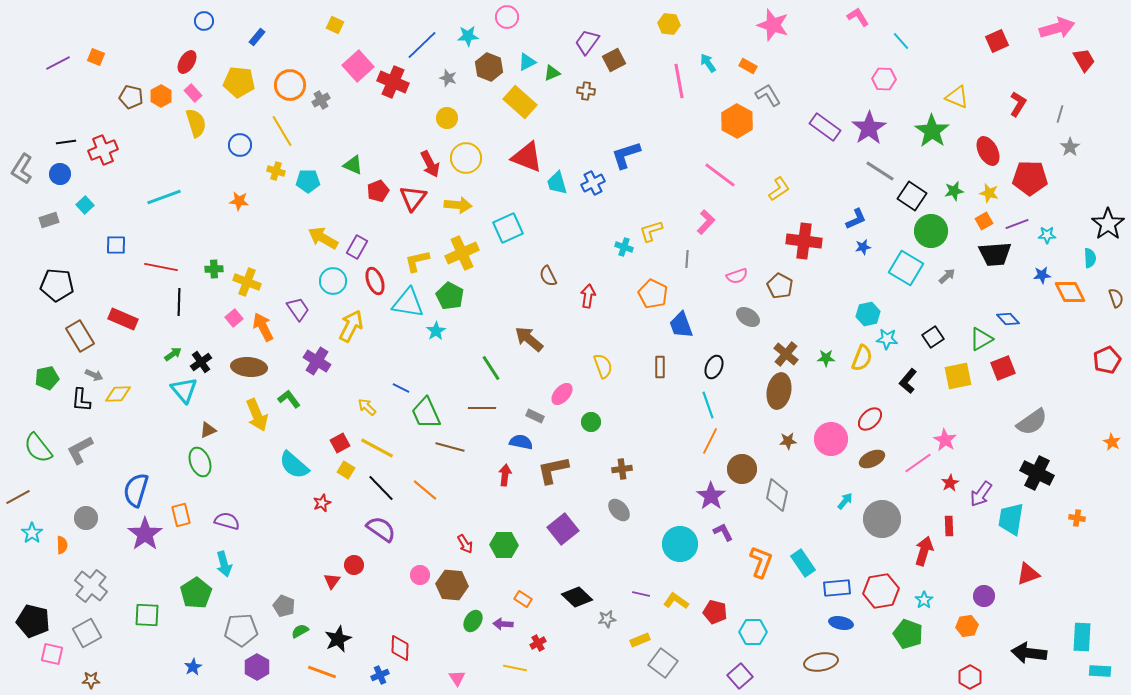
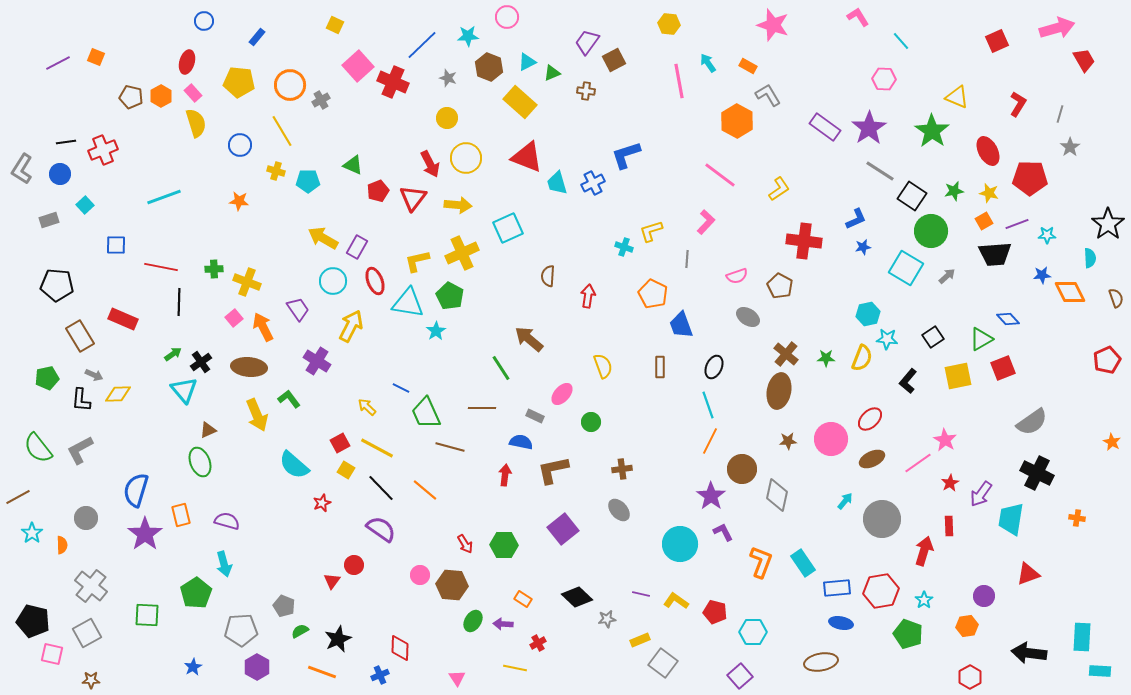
red ellipse at (187, 62): rotated 15 degrees counterclockwise
brown semicircle at (548, 276): rotated 30 degrees clockwise
green line at (491, 368): moved 10 px right
